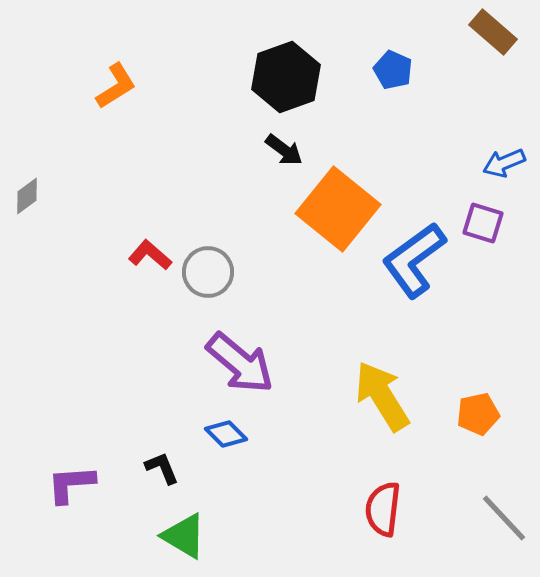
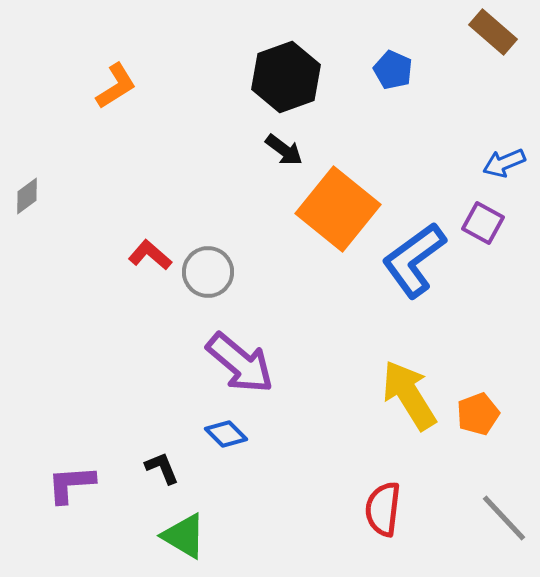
purple square: rotated 12 degrees clockwise
yellow arrow: moved 27 px right, 1 px up
orange pentagon: rotated 9 degrees counterclockwise
